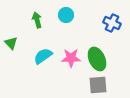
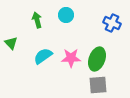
green ellipse: rotated 45 degrees clockwise
